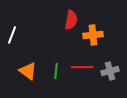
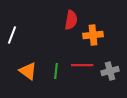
red line: moved 2 px up
